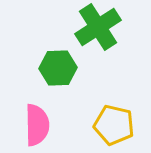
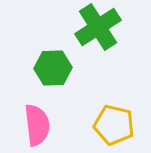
green hexagon: moved 5 px left
pink semicircle: rotated 6 degrees counterclockwise
